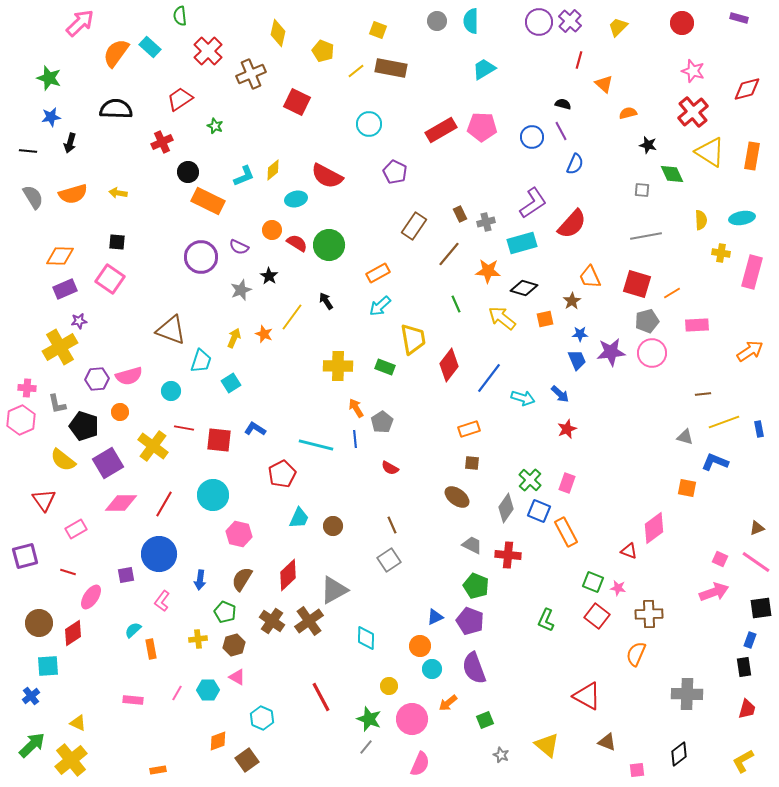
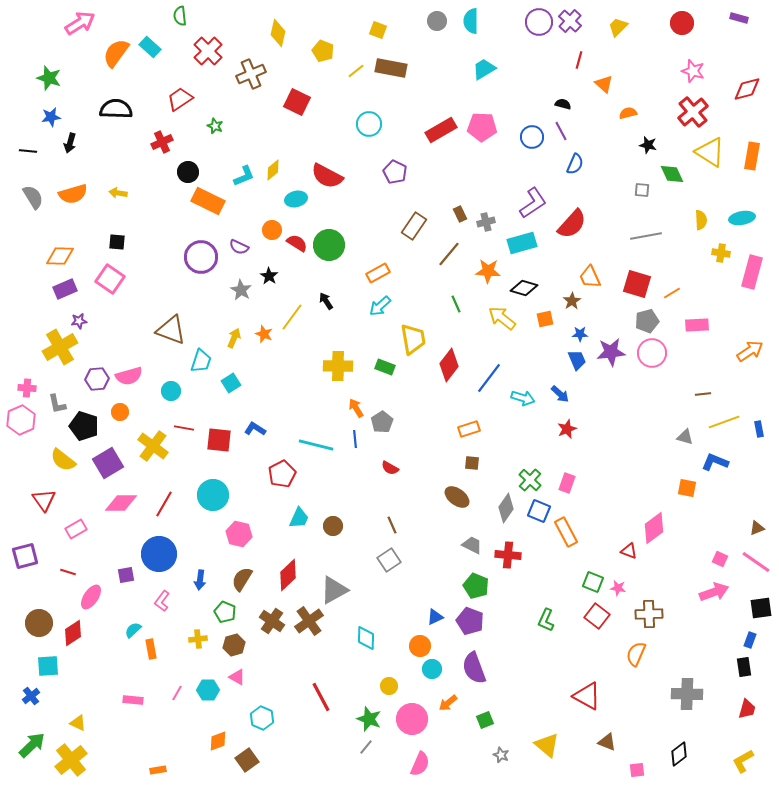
pink arrow at (80, 23): rotated 12 degrees clockwise
gray star at (241, 290): rotated 20 degrees counterclockwise
